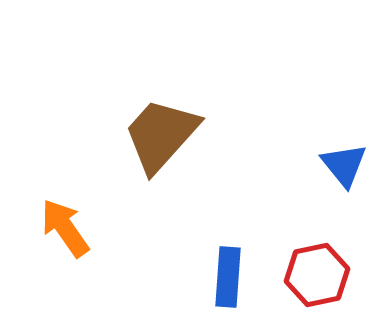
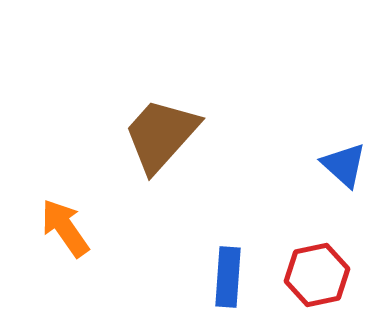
blue triangle: rotated 9 degrees counterclockwise
